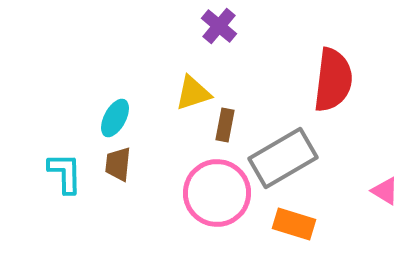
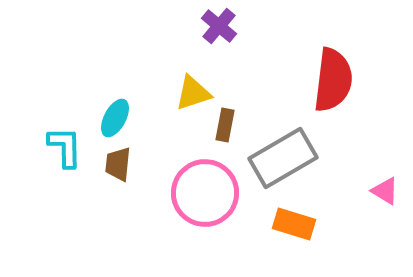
cyan L-shape: moved 26 px up
pink circle: moved 12 px left
